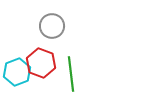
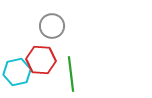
red hexagon: moved 3 px up; rotated 16 degrees counterclockwise
cyan hexagon: rotated 8 degrees clockwise
